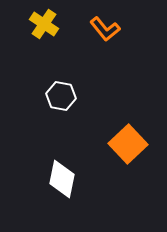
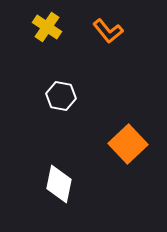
yellow cross: moved 3 px right, 3 px down
orange L-shape: moved 3 px right, 2 px down
white diamond: moved 3 px left, 5 px down
